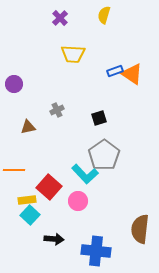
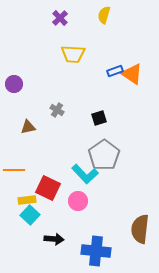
gray cross: rotated 32 degrees counterclockwise
red square: moved 1 px left, 1 px down; rotated 15 degrees counterclockwise
